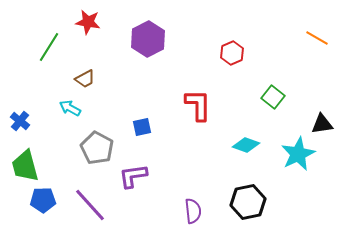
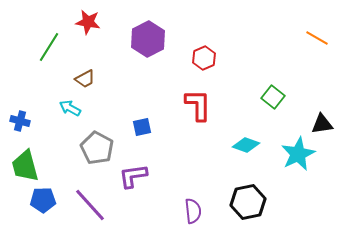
red hexagon: moved 28 px left, 5 px down
blue cross: rotated 24 degrees counterclockwise
